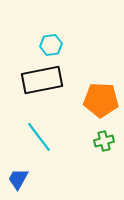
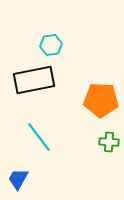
black rectangle: moved 8 px left
green cross: moved 5 px right, 1 px down; rotated 18 degrees clockwise
